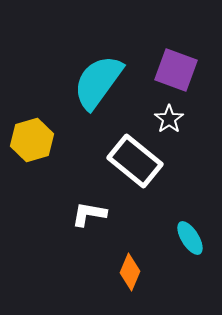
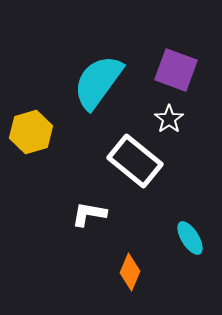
yellow hexagon: moved 1 px left, 8 px up
